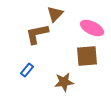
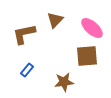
brown triangle: moved 6 px down
pink ellipse: rotated 15 degrees clockwise
brown L-shape: moved 13 px left
